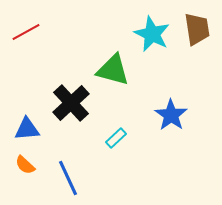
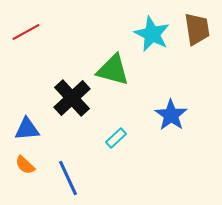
black cross: moved 1 px right, 5 px up
